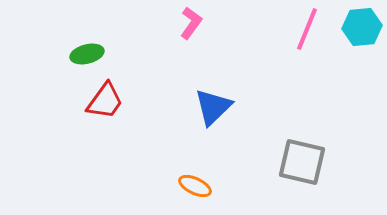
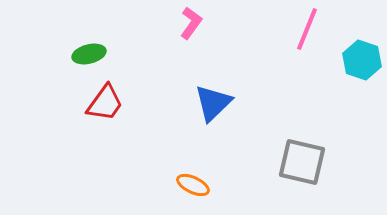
cyan hexagon: moved 33 px down; rotated 24 degrees clockwise
green ellipse: moved 2 px right
red trapezoid: moved 2 px down
blue triangle: moved 4 px up
orange ellipse: moved 2 px left, 1 px up
